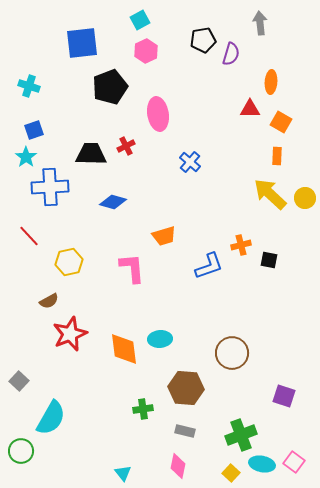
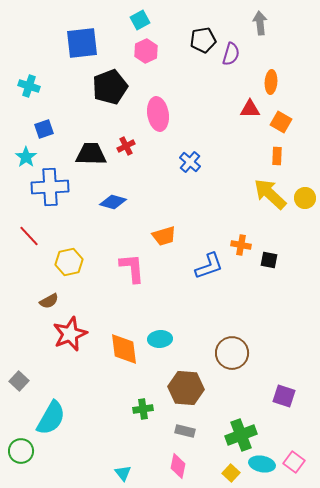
blue square at (34, 130): moved 10 px right, 1 px up
orange cross at (241, 245): rotated 24 degrees clockwise
